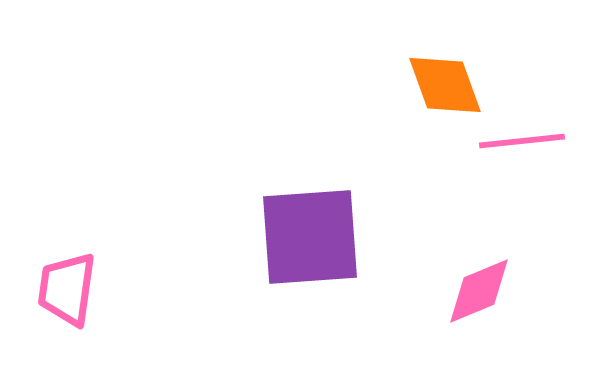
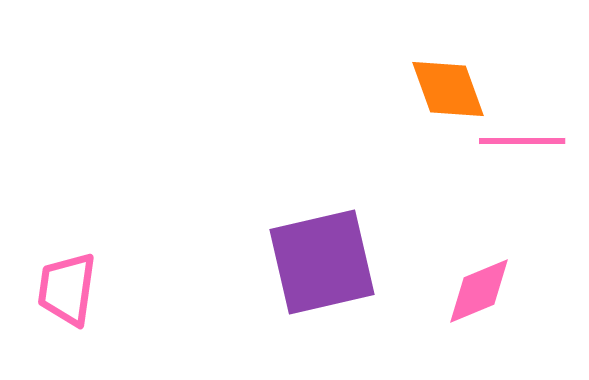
orange diamond: moved 3 px right, 4 px down
pink line: rotated 6 degrees clockwise
purple square: moved 12 px right, 25 px down; rotated 9 degrees counterclockwise
